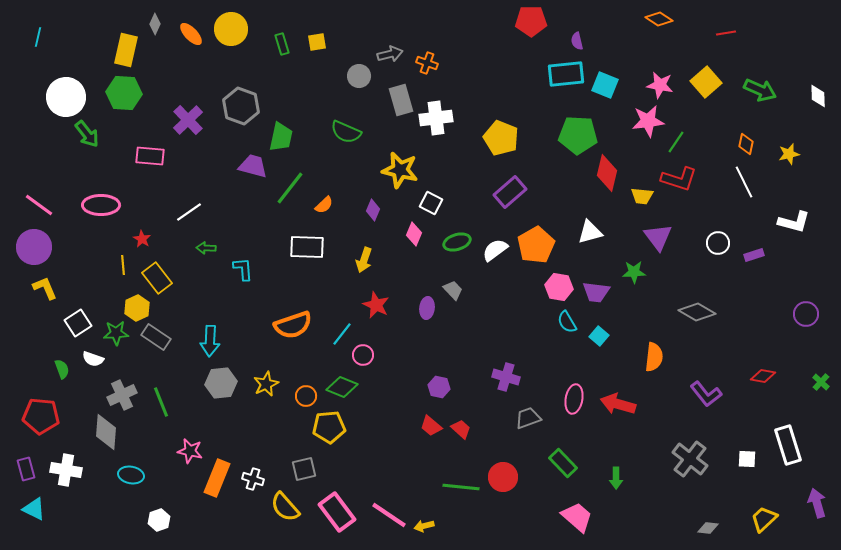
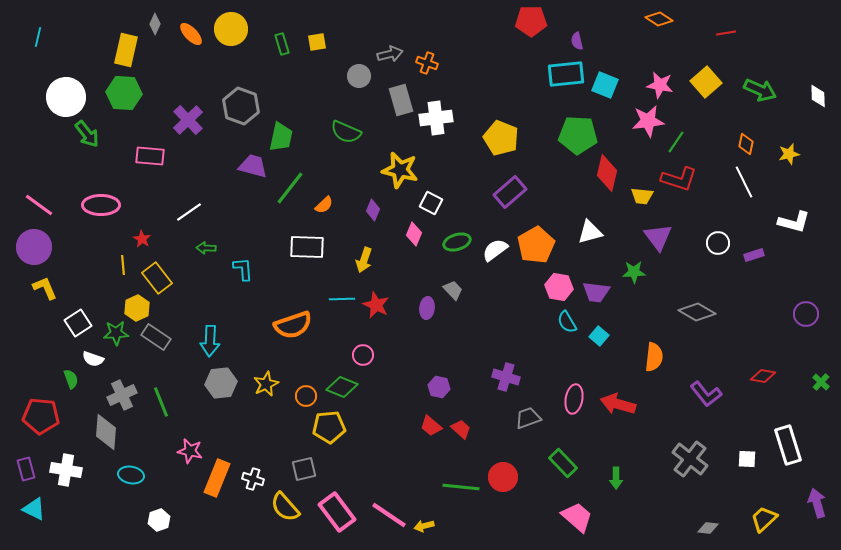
cyan line at (342, 334): moved 35 px up; rotated 50 degrees clockwise
green semicircle at (62, 369): moved 9 px right, 10 px down
